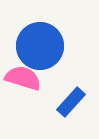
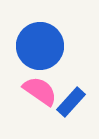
pink semicircle: moved 17 px right, 13 px down; rotated 18 degrees clockwise
